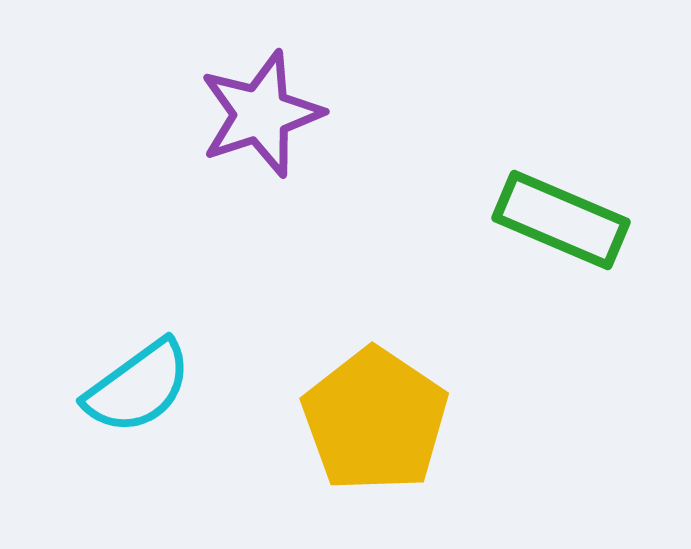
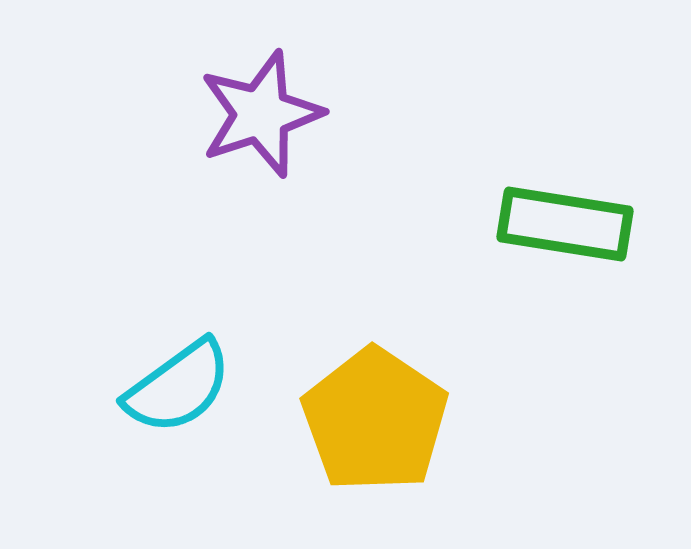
green rectangle: moved 4 px right, 4 px down; rotated 14 degrees counterclockwise
cyan semicircle: moved 40 px right
